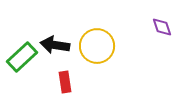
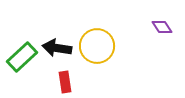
purple diamond: rotated 15 degrees counterclockwise
black arrow: moved 2 px right, 3 px down
